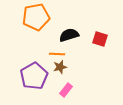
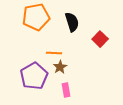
black semicircle: moved 3 px right, 13 px up; rotated 90 degrees clockwise
red square: rotated 28 degrees clockwise
orange line: moved 3 px left, 1 px up
brown star: rotated 16 degrees counterclockwise
pink rectangle: rotated 48 degrees counterclockwise
